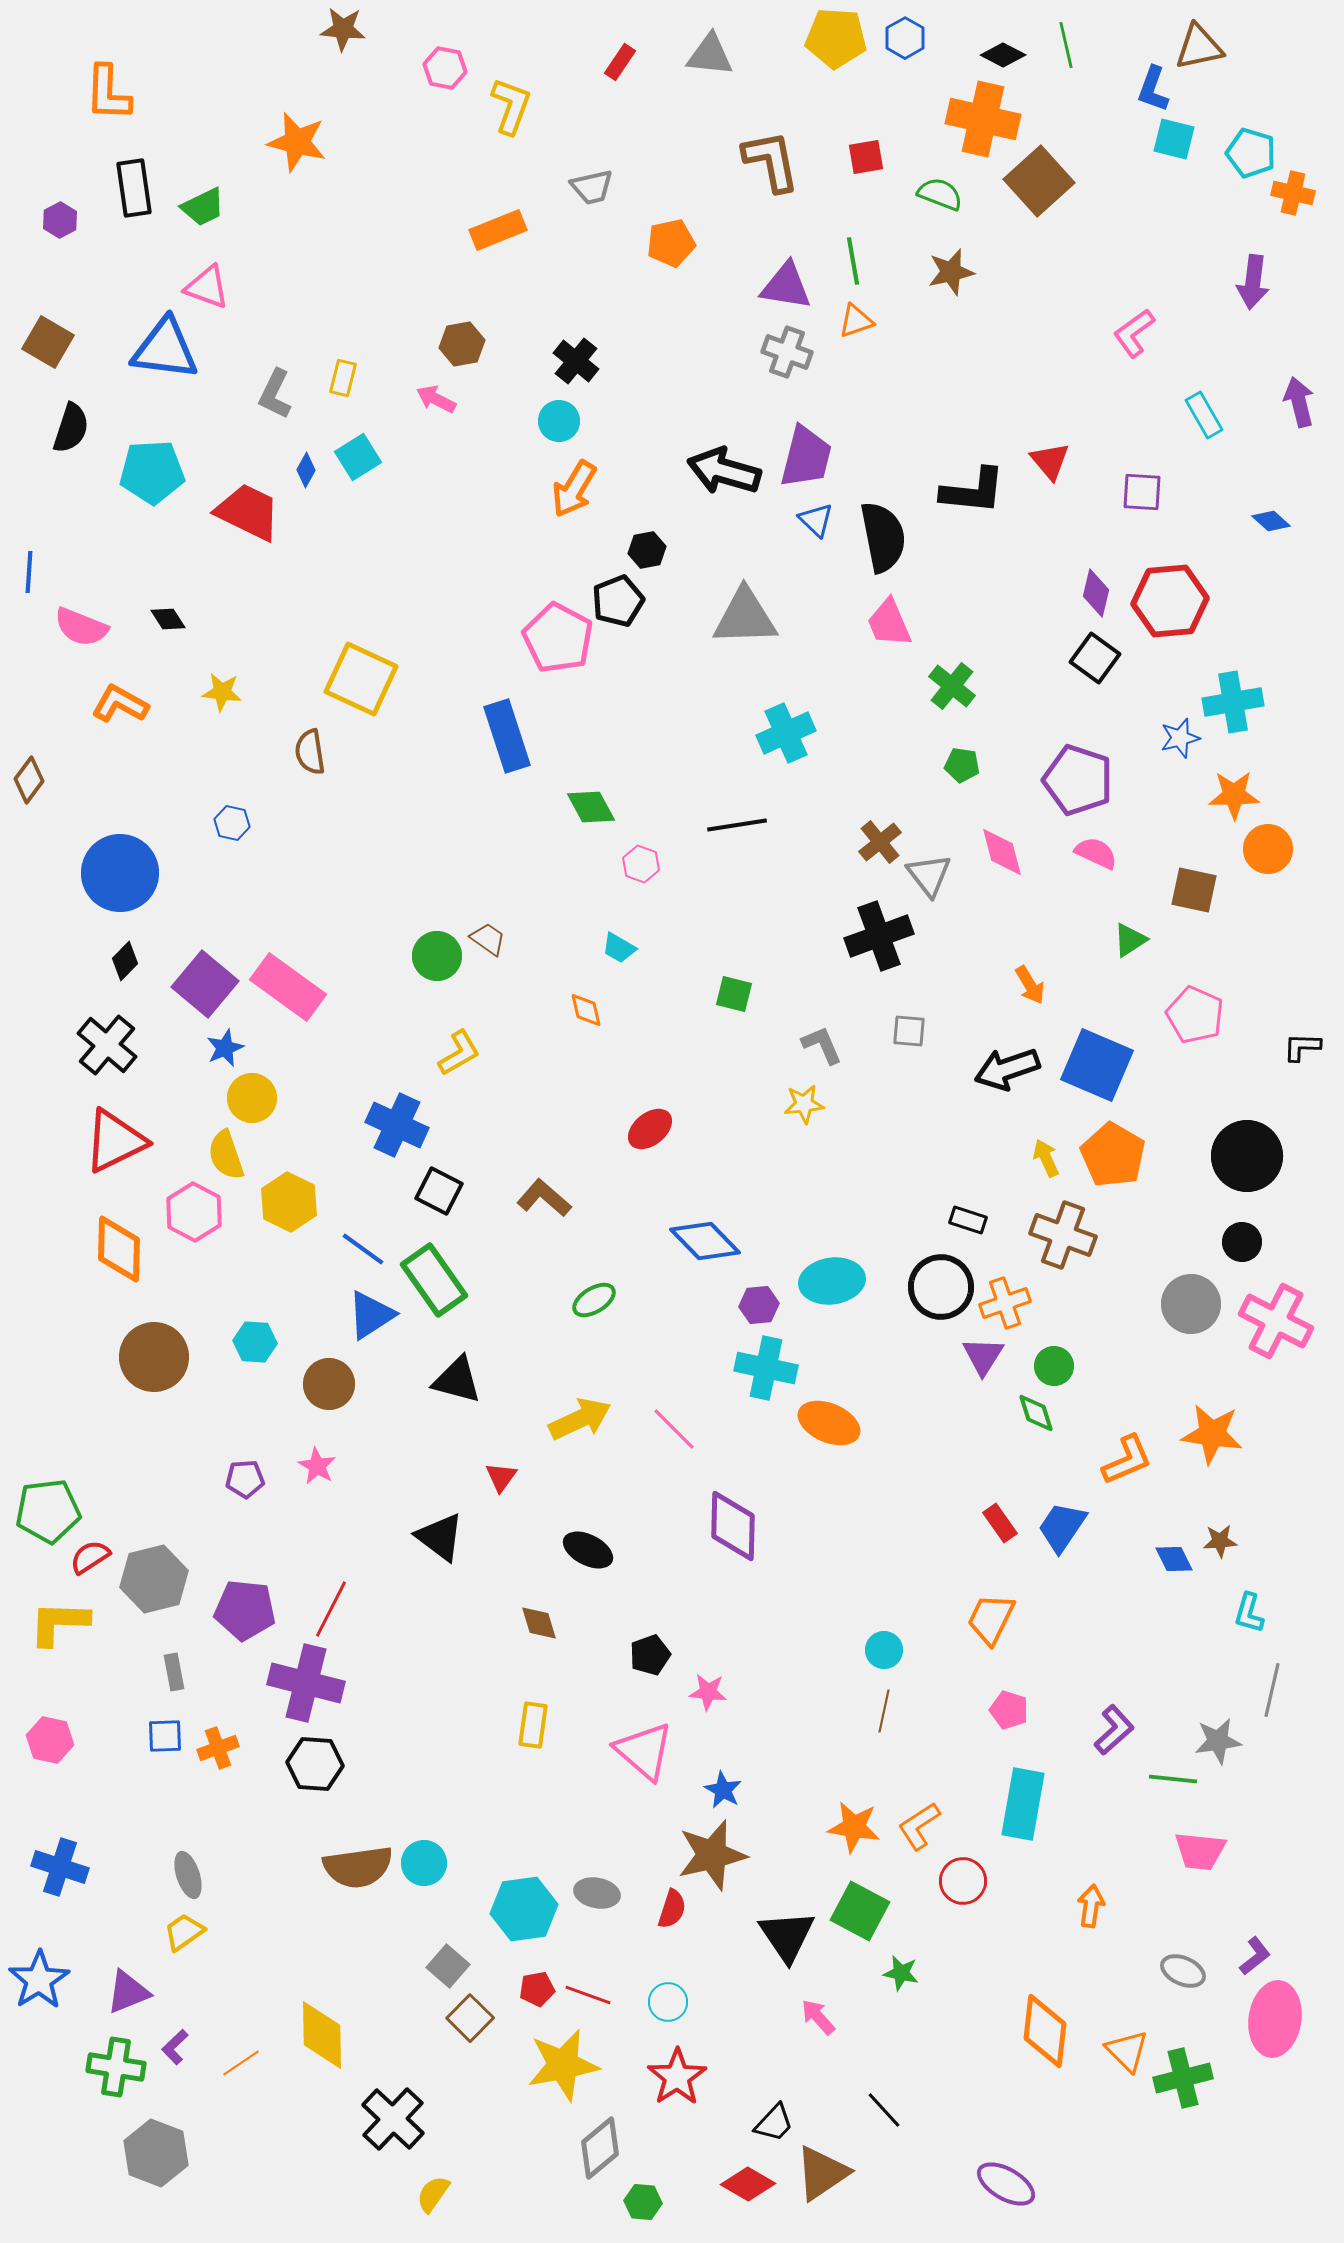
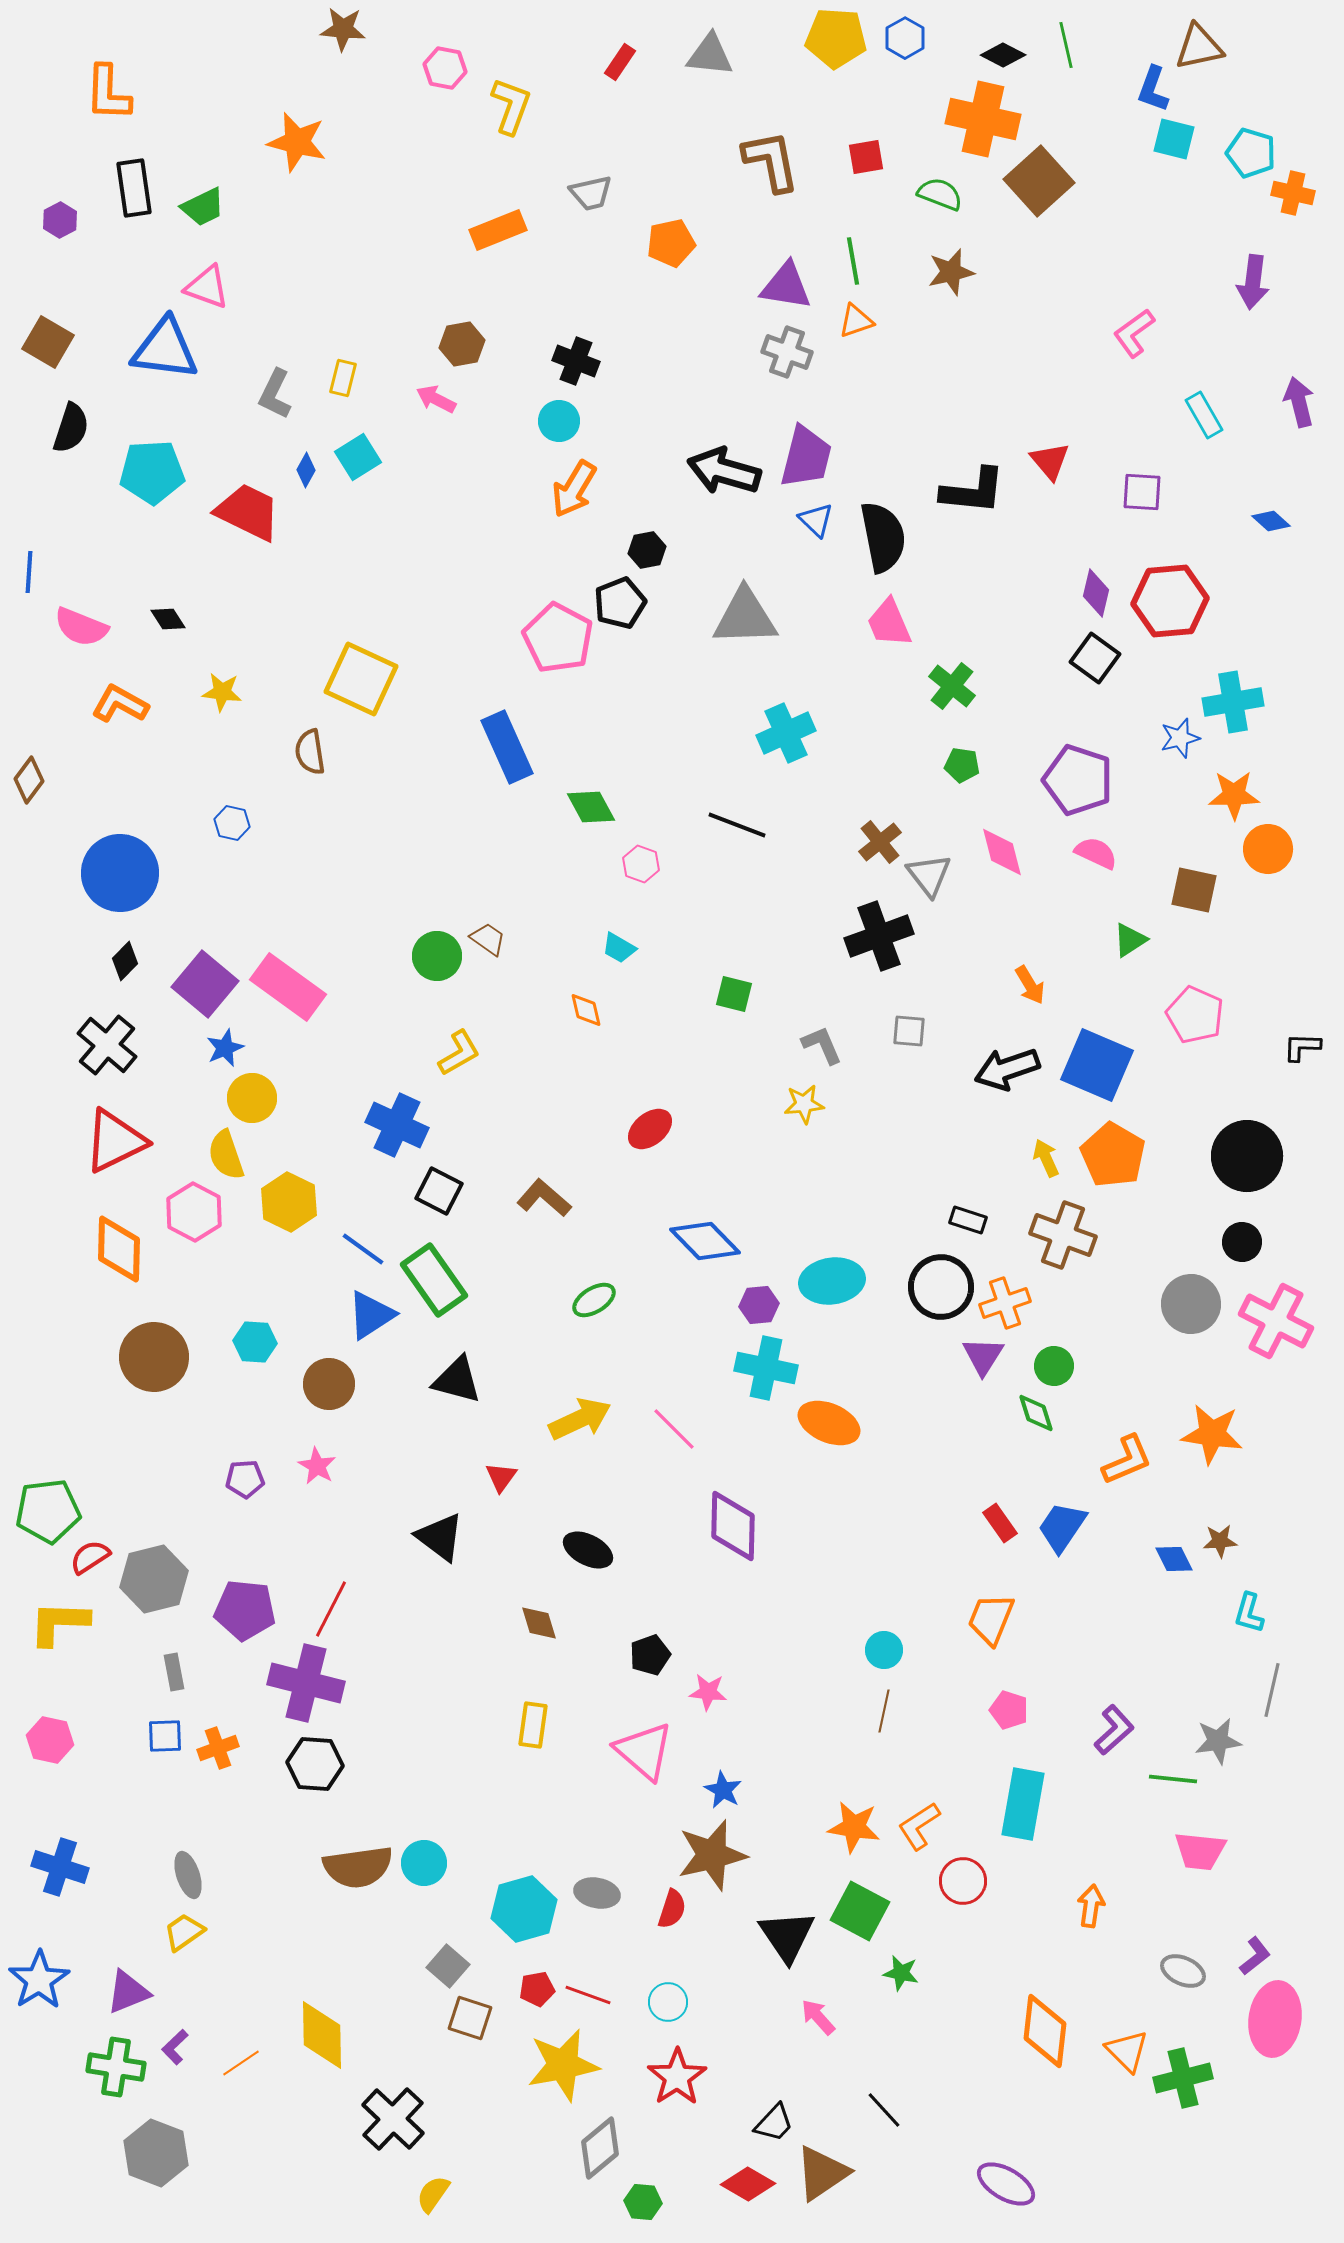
gray trapezoid at (592, 187): moved 1 px left, 6 px down
black cross at (576, 361): rotated 18 degrees counterclockwise
black pentagon at (618, 601): moved 2 px right, 2 px down
blue rectangle at (507, 736): moved 11 px down; rotated 6 degrees counterclockwise
black line at (737, 825): rotated 30 degrees clockwise
orange trapezoid at (991, 1619): rotated 4 degrees counterclockwise
cyan hexagon at (524, 1909): rotated 8 degrees counterclockwise
brown square at (470, 2018): rotated 27 degrees counterclockwise
